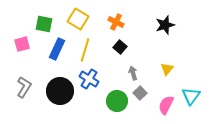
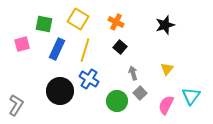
gray L-shape: moved 8 px left, 18 px down
